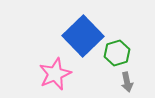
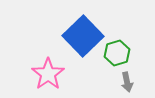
pink star: moved 7 px left; rotated 12 degrees counterclockwise
